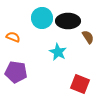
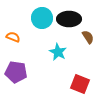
black ellipse: moved 1 px right, 2 px up
